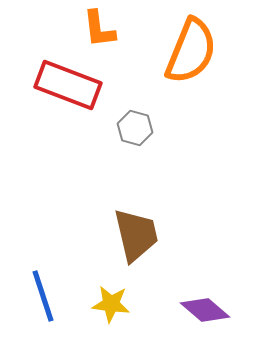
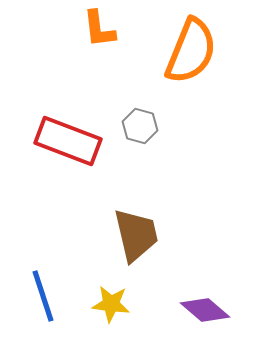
red rectangle: moved 56 px down
gray hexagon: moved 5 px right, 2 px up
